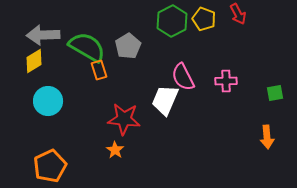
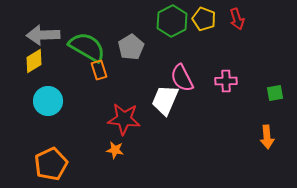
red arrow: moved 1 px left, 5 px down; rotated 10 degrees clockwise
gray pentagon: moved 3 px right, 1 px down
pink semicircle: moved 1 px left, 1 px down
orange star: rotated 24 degrees counterclockwise
orange pentagon: moved 1 px right, 2 px up
